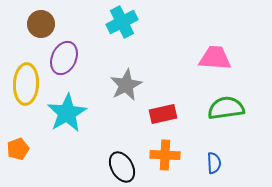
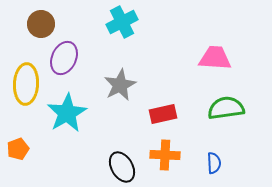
gray star: moved 6 px left
